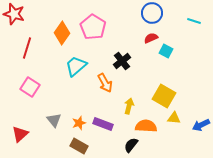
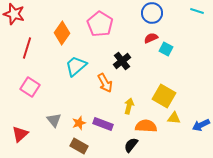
cyan line: moved 3 px right, 10 px up
pink pentagon: moved 7 px right, 3 px up
cyan square: moved 2 px up
